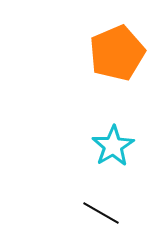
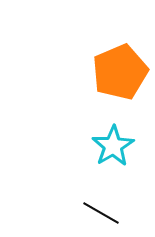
orange pentagon: moved 3 px right, 19 px down
